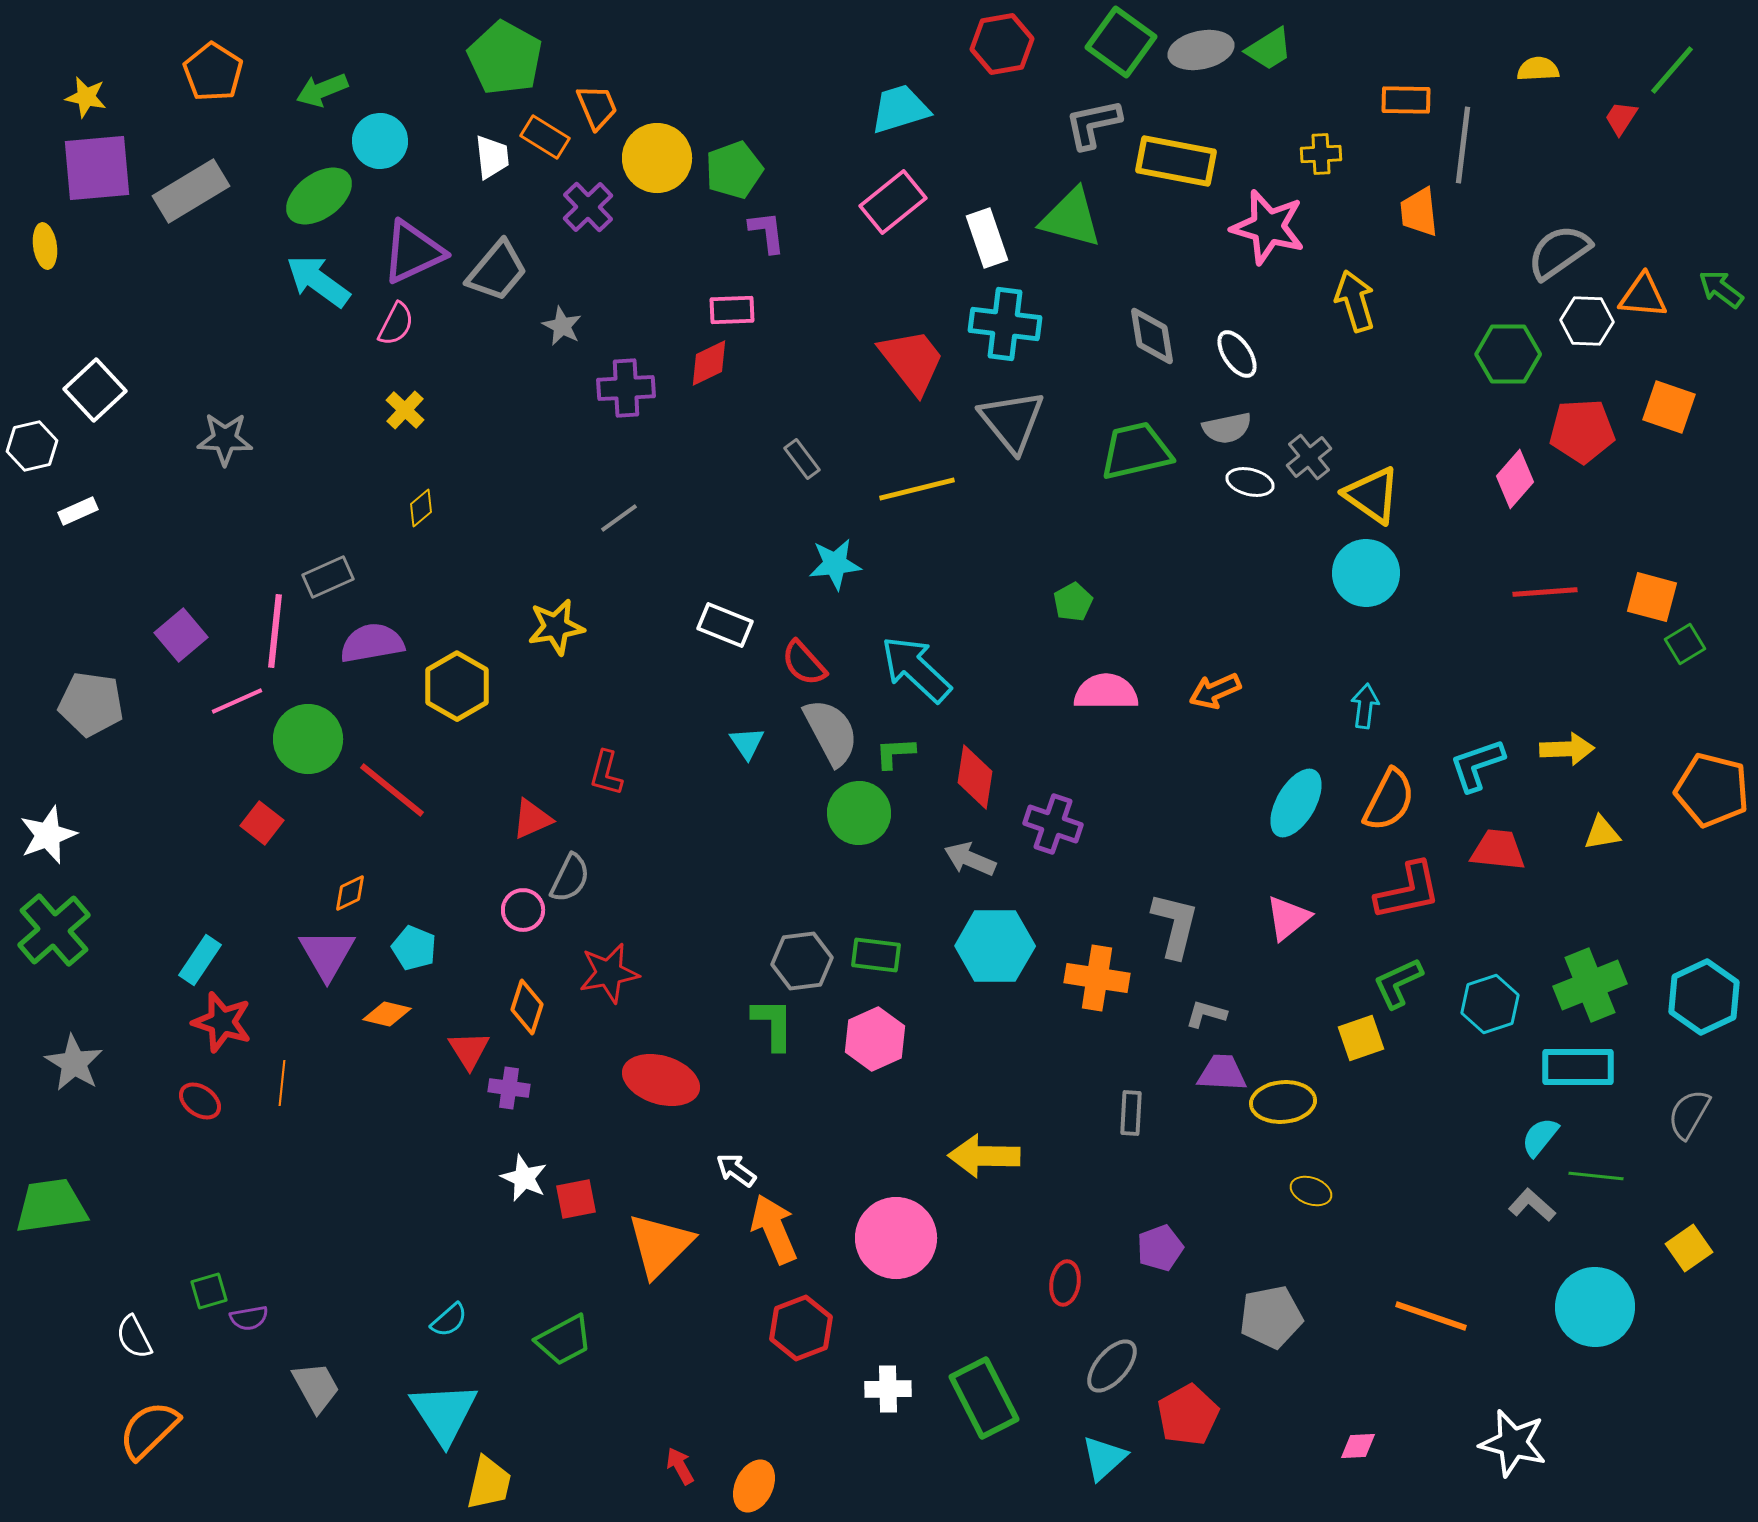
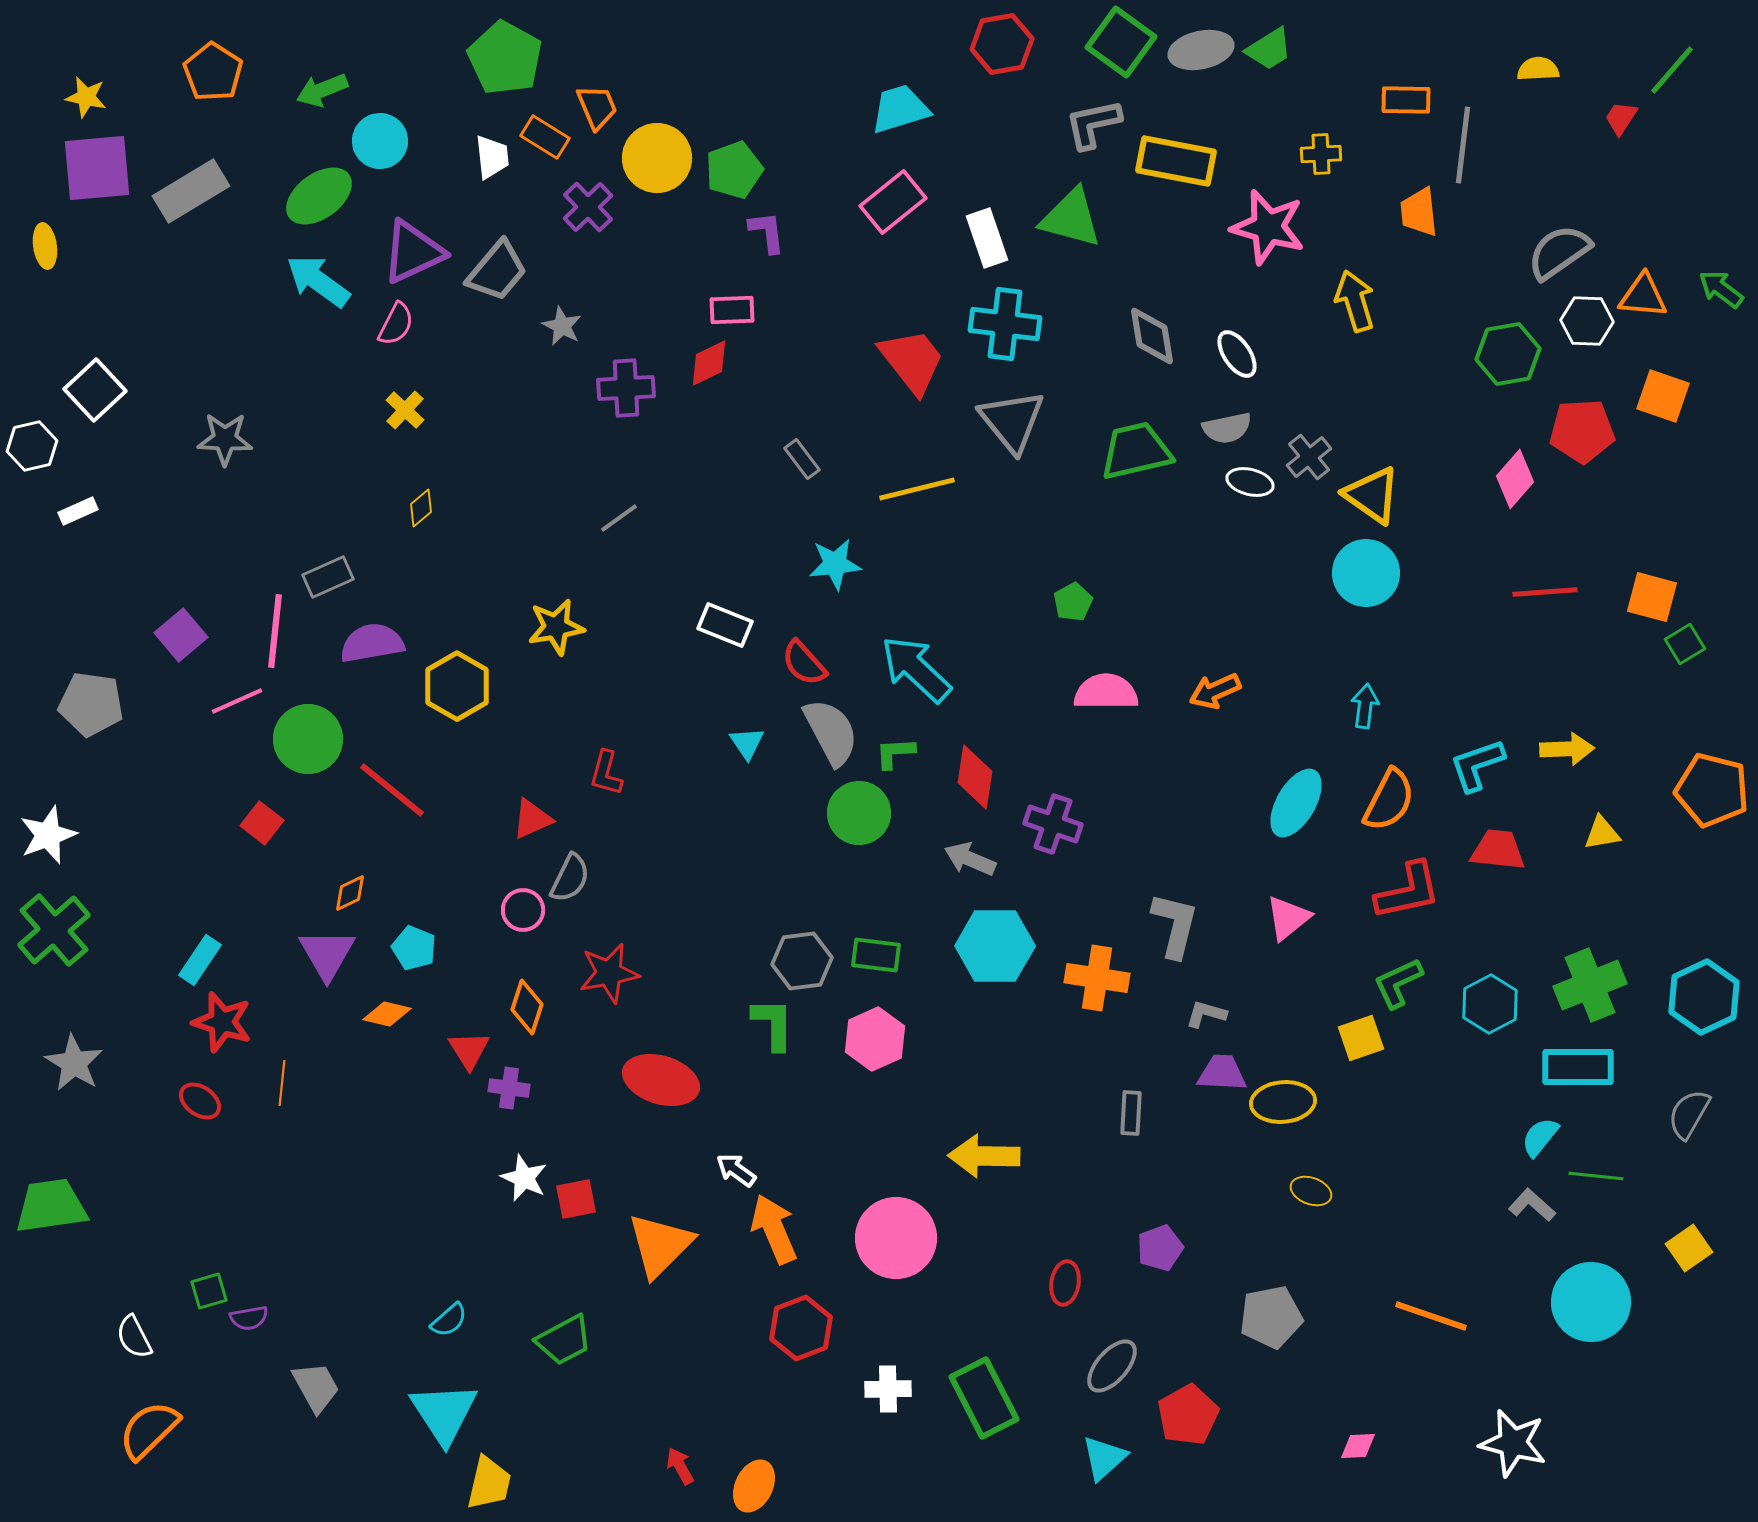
green hexagon at (1508, 354): rotated 10 degrees counterclockwise
orange square at (1669, 407): moved 6 px left, 11 px up
cyan hexagon at (1490, 1004): rotated 10 degrees counterclockwise
cyan circle at (1595, 1307): moved 4 px left, 5 px up
